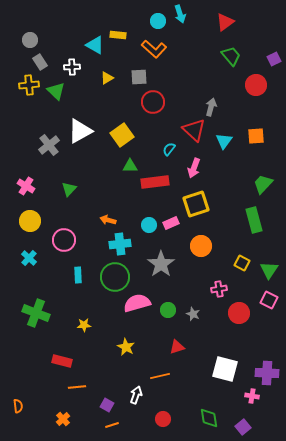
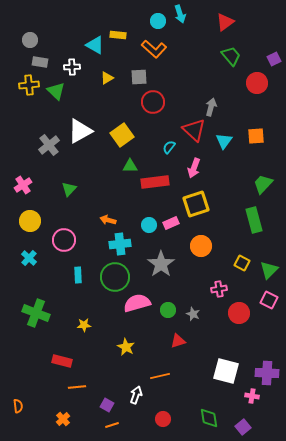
gray rectangle at (40, 62): rotated 49 degrees counterclockwise
red circle at (256, 85): moved 1 px right, 2 px up
cyan semicircle at (169, 149): moved 2 px up
pink cross at (26, 186): moved 3 px left, 1 px up; rotated 24 degrees clockwise
green triangle at (269, 270): rotated 12 degrees clockwise
red triangle at (177, 347): moved 1 px right, 6 px up
white square at (225, 369): moved 1 px right, 2 px down
